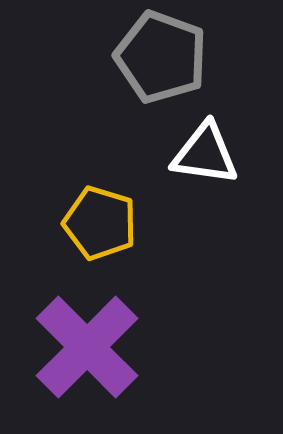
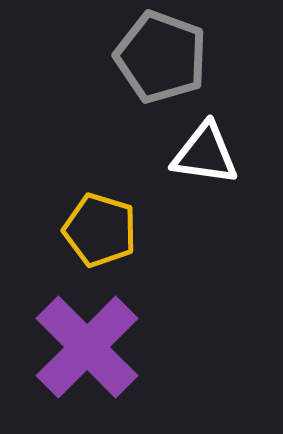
yellow pentagon: moved 7 px down
